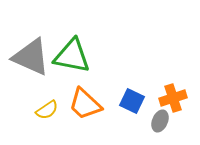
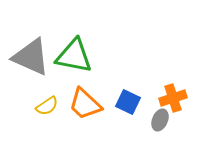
green triangle: moved 2 px right
blue square: moved 4 px left, 1 px down
yellow semicircle: moved 4 px up
gray ellipse: moved 1 px up
